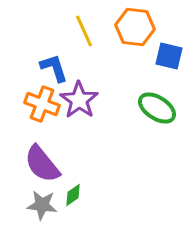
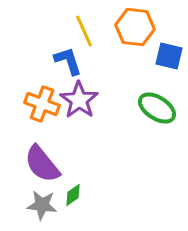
blue L-shape: moved 14 px right, 7 px up
